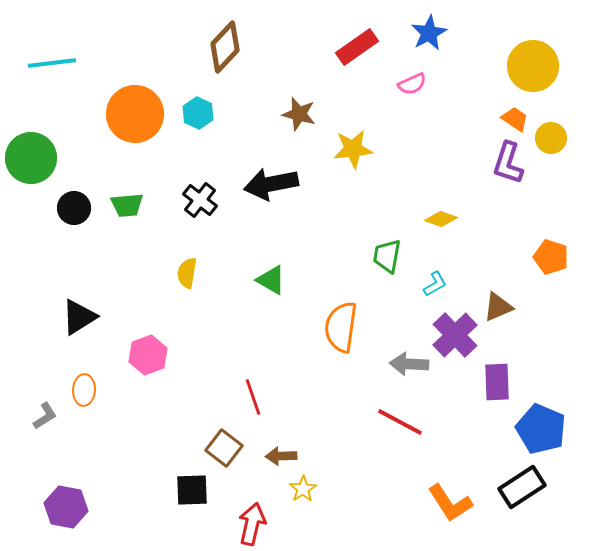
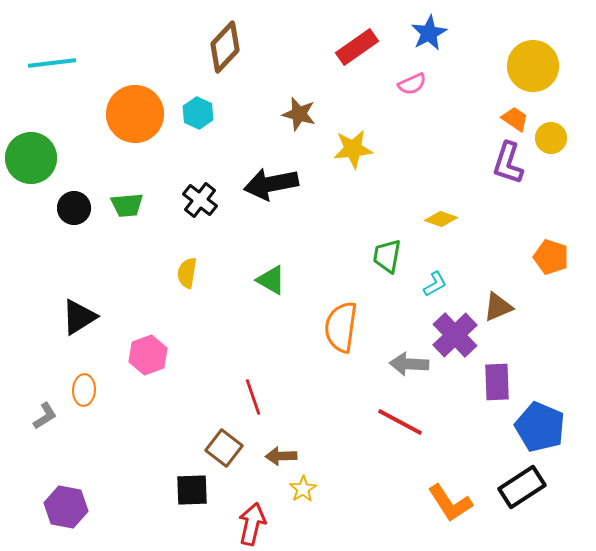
blue pentagon at (541, 429): moved 1 px left, 2 px up
